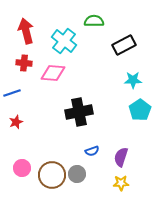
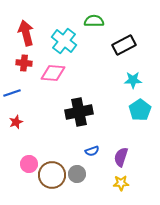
red arrow: moved 2 px down
pink circle: moved 7 px right, 4 px up
